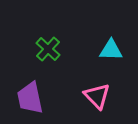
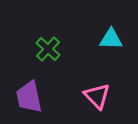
cyan triangle: moved 11 px up
purple trapezoid: moved 1 px left, 1 px up
